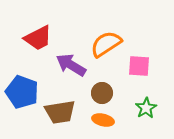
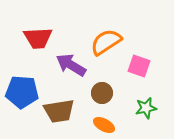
red trapezoid: rotated 24 degrees clockwise
orange semicircle: moved 2 px up
pink square: rotated 15 degrees clockwise
blue pentagon: rotated 16 degrees counterclockwise
green star: rotated 20 degrees clockwise
brown trapezoid: moved 1 px left, 1 px up
orange ellipse: moved 1 px right, 5 px down; rotated 15 degrees clockwise
